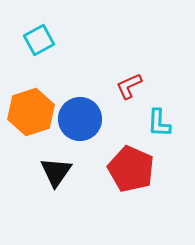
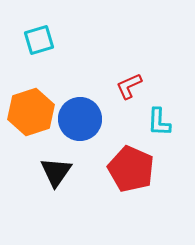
cyan square: rotated 12 degrees clockwise
cyan L-shape: moved 1 px up
